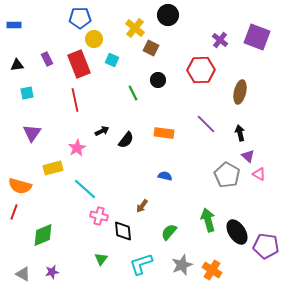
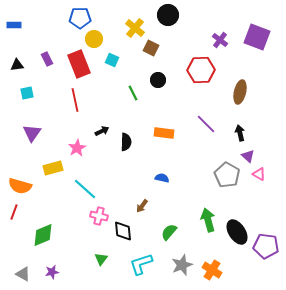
black semicircle at (126, 140): moved 2 px down; rotated 36 degrees counterclockwise
blue semicircle at (165, 176): moved 3 px left, 2 px down
